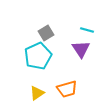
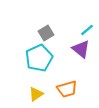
cyan line: rotated 56 degrees counterclockwise
purple triangle: rotated 18 degrees counterclockwise
cyan pentagon: moved 1 px right, 2 px down
yellow triangle: moved 1 px left, 1 px down
